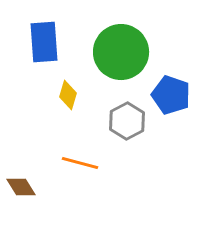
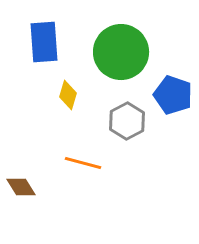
blue pentagon: moved 2 px right
orange line: moved 3 px right
